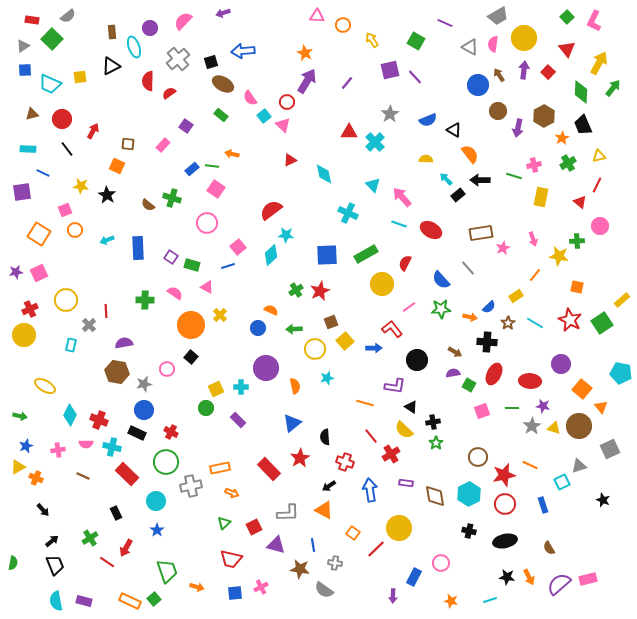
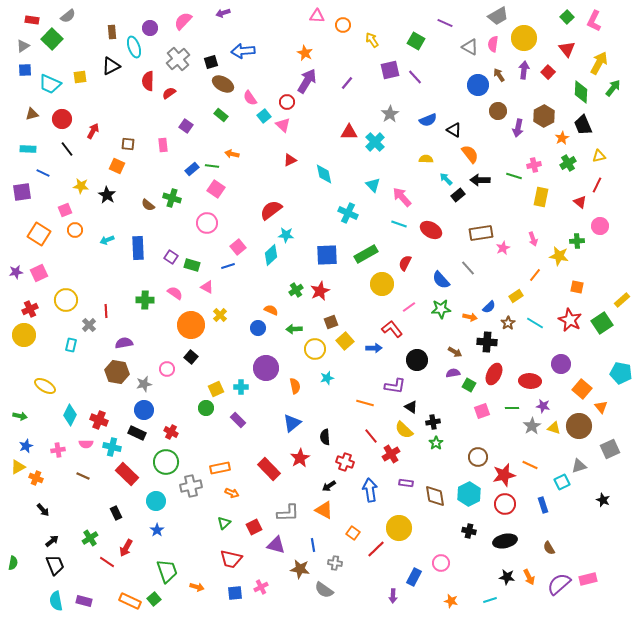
pink rectangle at (163, 145): rotated 48 degrees counterclockwise
